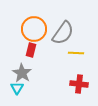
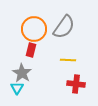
gray semicircle: moved 1 px right, 6 px up
yellow line: moved 8 px left, 7 px down
red cross: moved 3 px left
